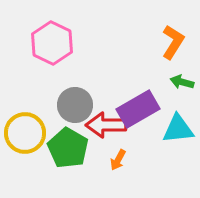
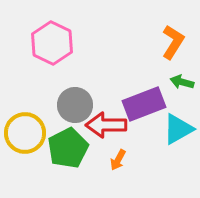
purple rectangle: moved 6 px right, 5 px up; rotated 9 degrees clockwise
cyan triangle: rotated 24 degrees counterclockwise
green pentagon: rotated 15 degrees clockwise
